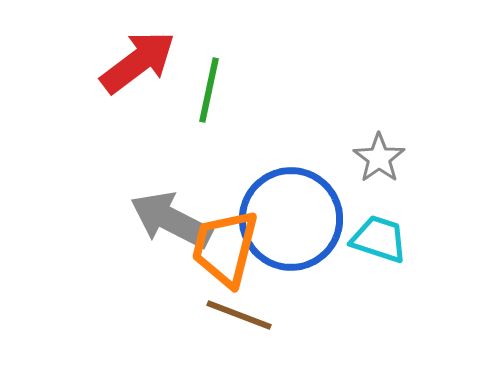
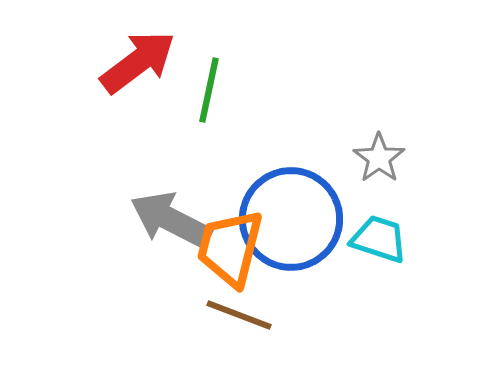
orange trapezoid: moved 5 px right
